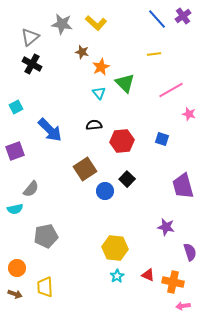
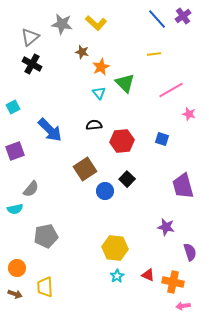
cyan square: moved 3 px left
